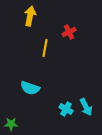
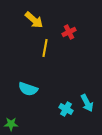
yellow arrow: moved 4 px right, 4 px down; rotated 120 degrees clockwise
cyan semicircle: moved 2 px left, 1 px down
cyan arrow: moved 1 px right, 4 px up
